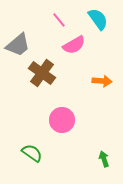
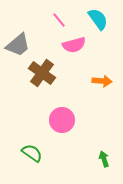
pink semicircle: rotated 15 degrees clockwise
